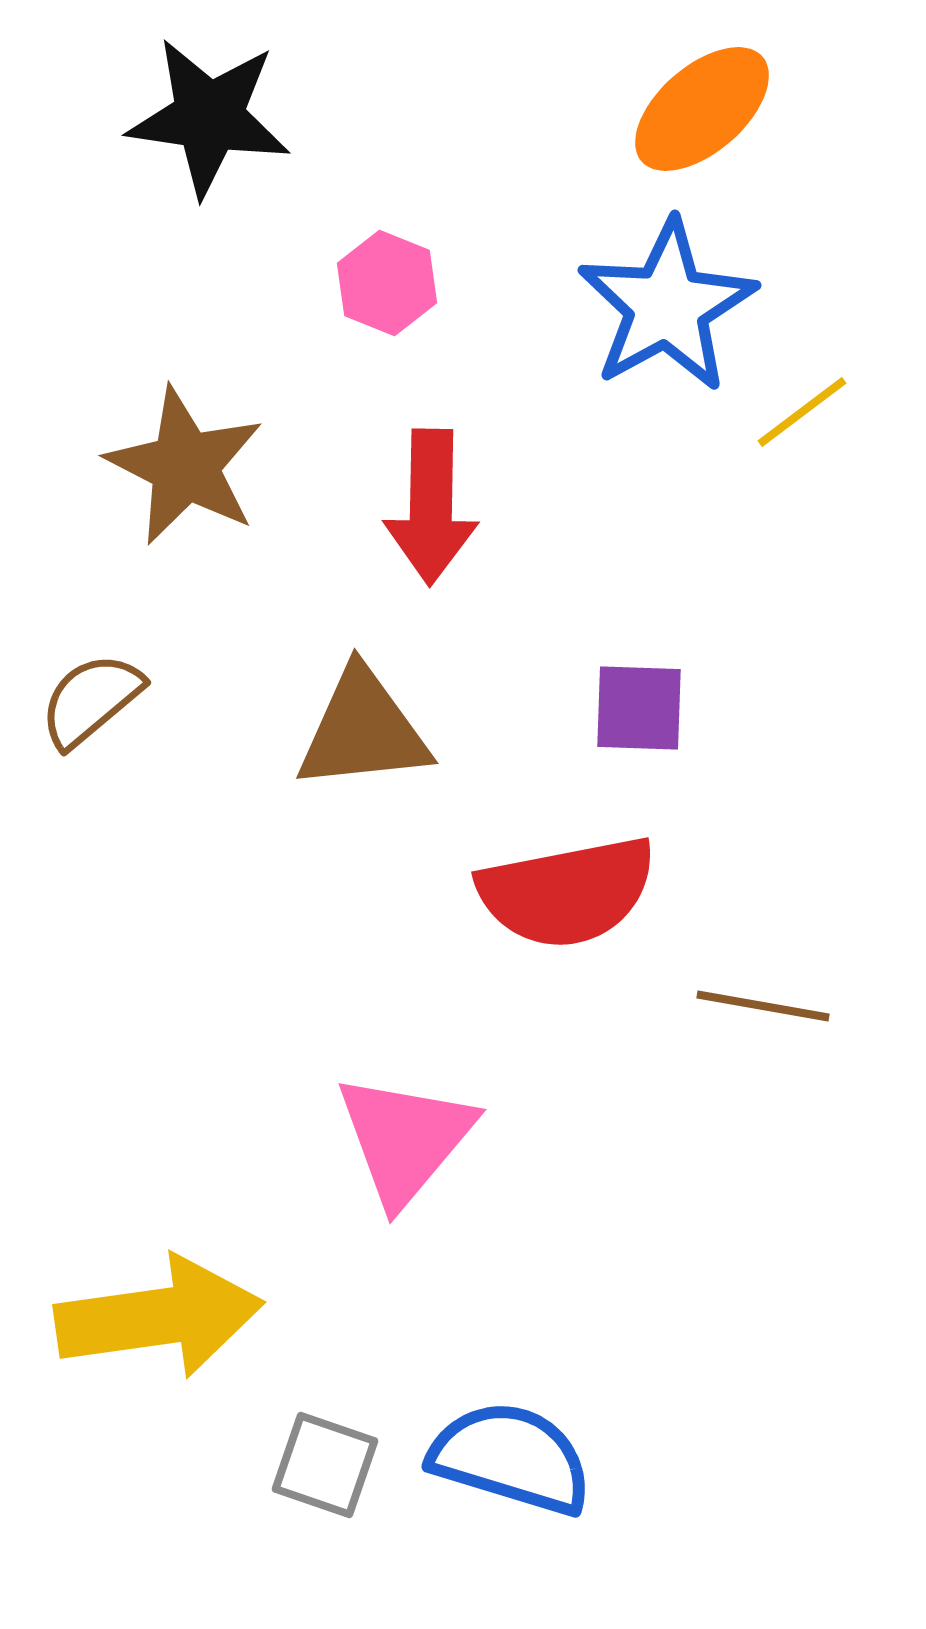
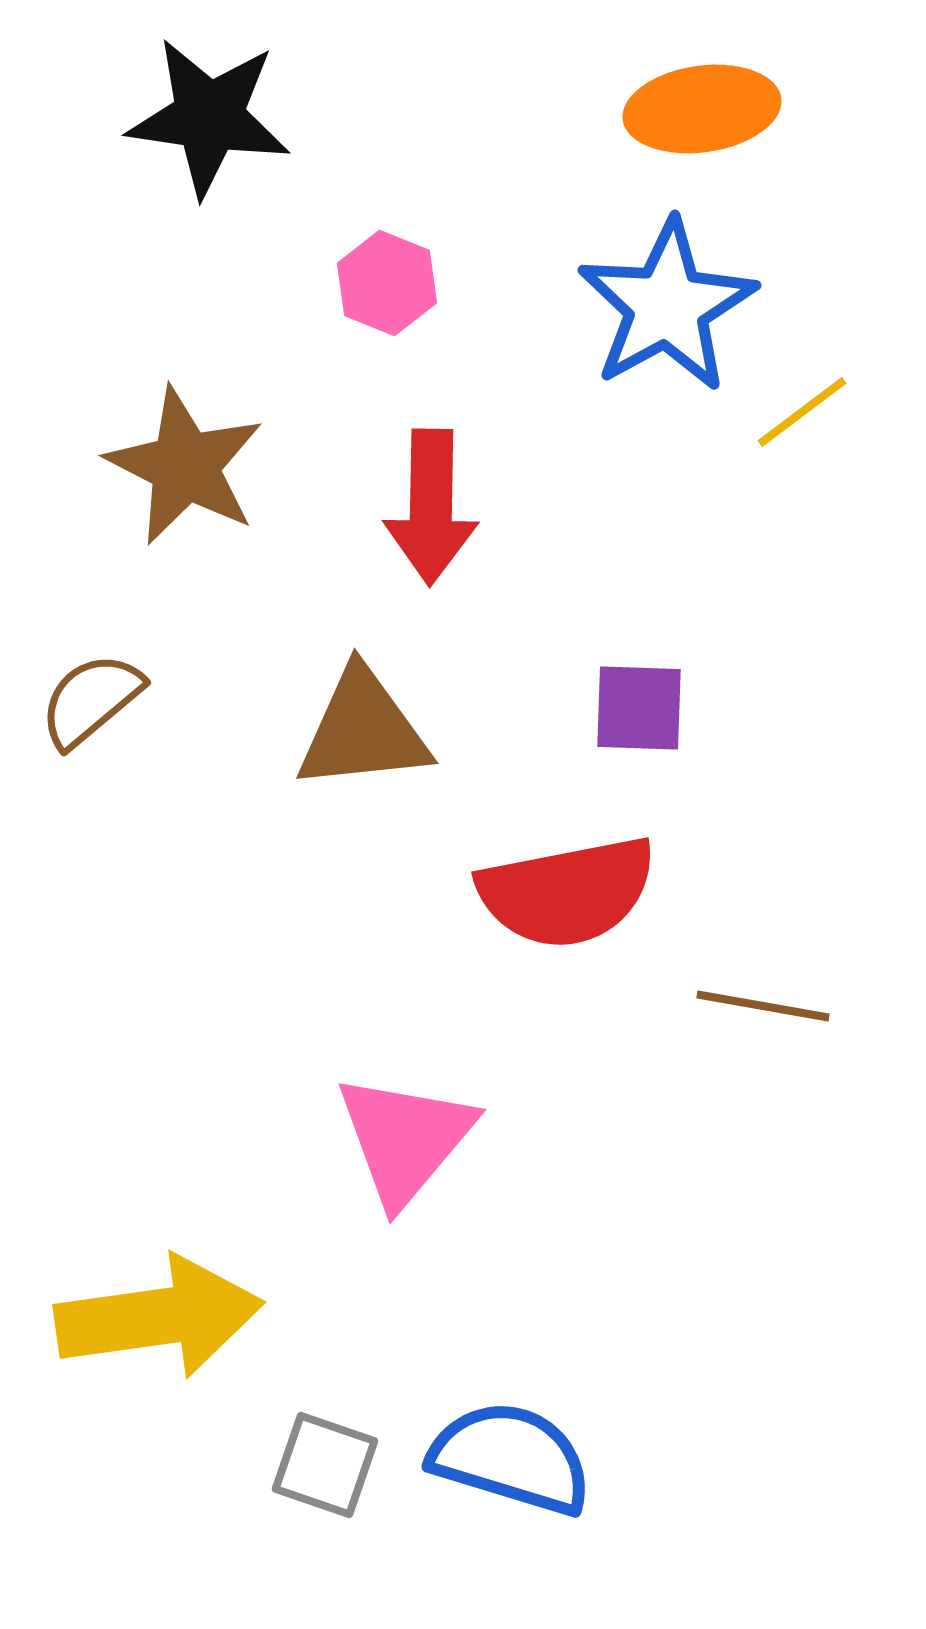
orange ellipse: rotated 33 degrees clockwise
